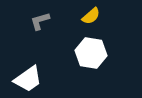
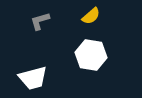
white hexagon: moved 2 px down
white trapezoid: moved 5 px right, 1 px up; rotated 20 degrees clockwise
